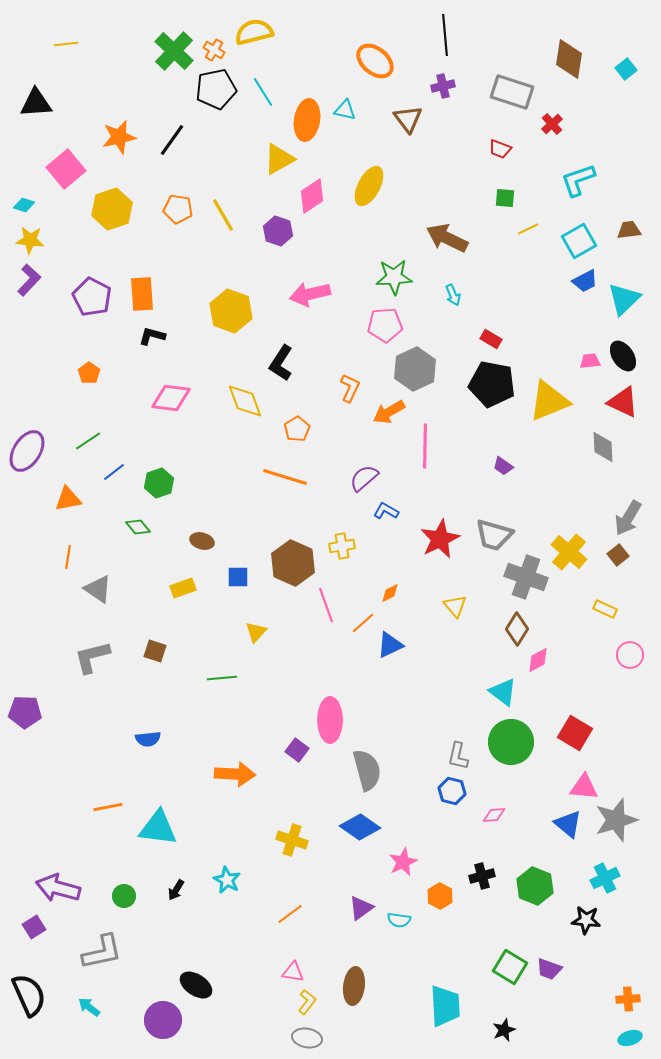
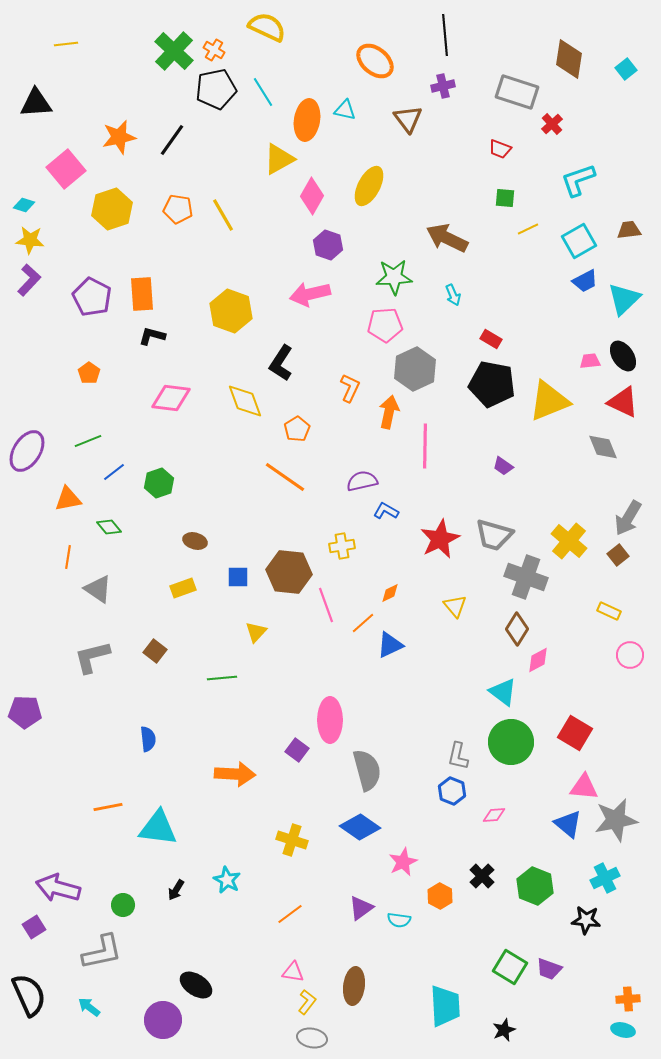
yellow semicircle at (254, 32): moved 13 px right, 5 px up; rotated 39 degrees clockwise
gray rectangle at (512, 92): moved 5 px right
pink diamond at (312, 196): rotated 27 degrees counterclockwise
purple hexagon at (278, 231): moved 50 px right, 14 px down
orange arrow at (389, 412): rotated 132 degrees clockwise
green line at (88, 441): rotated 12 degrees clockwise
gray diamond at (603, 447): rotated 20 degrees counterclockwise
orange line at (285, 477): rotated 18 degrees clockwise
purple semicircle at (364, 478): moved 2 px left, 3 px down; rotated 28 degrees clockwise
green diamond at (138, 527): moved 29 px left
brown ellipse at (202, 541): moved 7 px left
yellow cross at (569, 552): moved 11 px up
brown hexagon at (293, 563): moved 4 px left, 9 px down; rotated 18 degrees counterclockwise
yellow rectangle at (605, 609): moved 4 px right, 2 px down
brown square at (155, 651): rotated 20 degrees clockwise
blue semicircle at (148, 739): rotated 90 degrees counterclockwise
blue hexagon at (452, 791): rotated 8 degrees clockwise
gray star at (616, 820): rotated 6 degrees clockwise
black cross at (482, 876): rotated 30 degrees counterclockwise
green circle at (124, 896): moved 1 px left, 9 px down
gray ellipse at (307, 1038): moved 5 px right
cyan ellipse at (630, 1038): moved 7 px left, 8 px up; rotated 30 degrees clockwise
